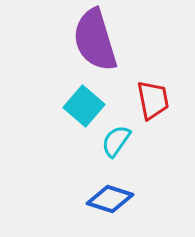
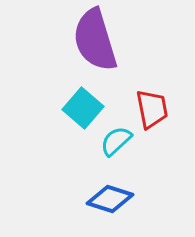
red trapezoid: moved 1 px left, 9 px down
cyan square: moved 1 px left, 2 px down
cyan semicircle: rotated 12 degrees clockwise
